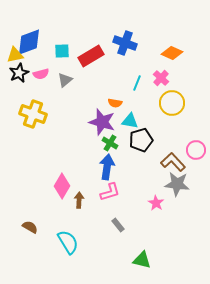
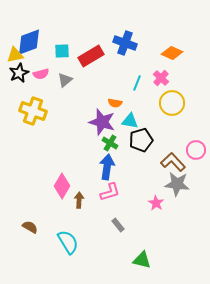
yellow cross: moved 3 px up
